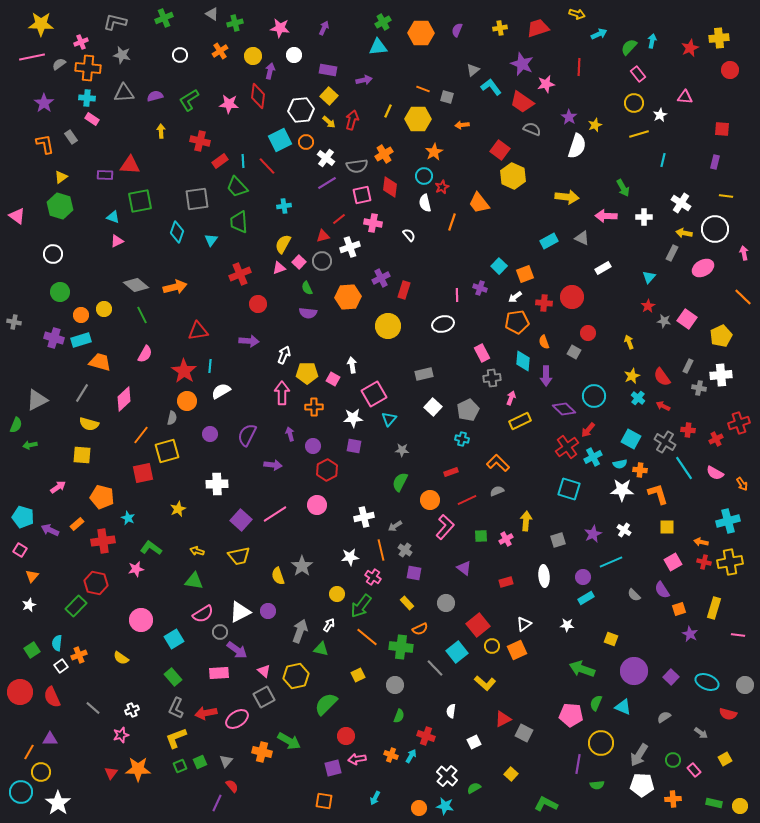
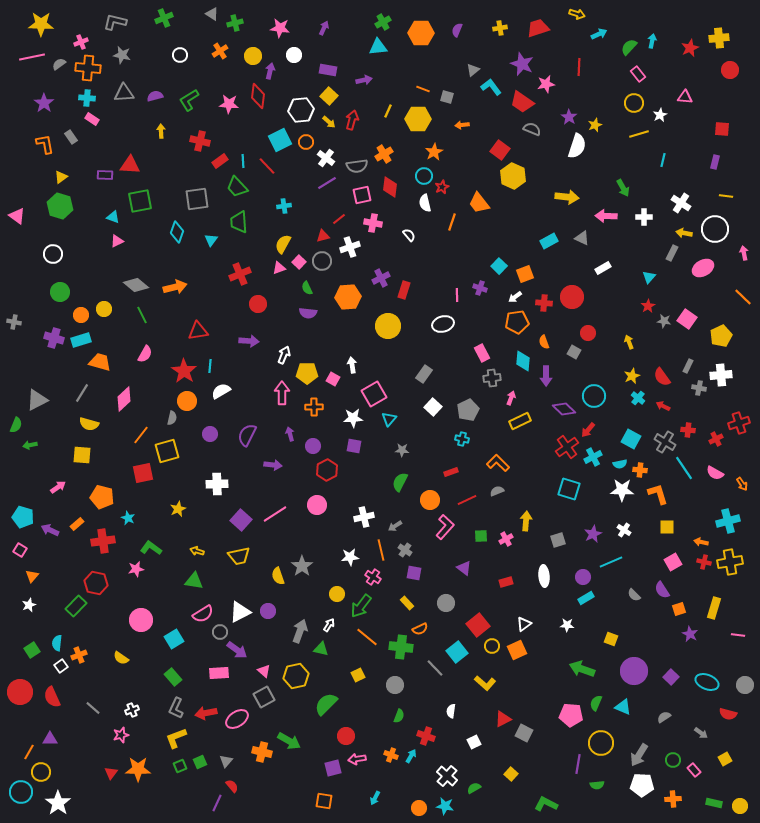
gray rectangle at (424, 374): rotated 42 degrees counterclockwise
